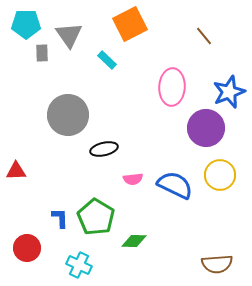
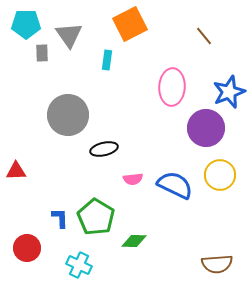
cyan rectangle: rotated 54 degrees clockwise
